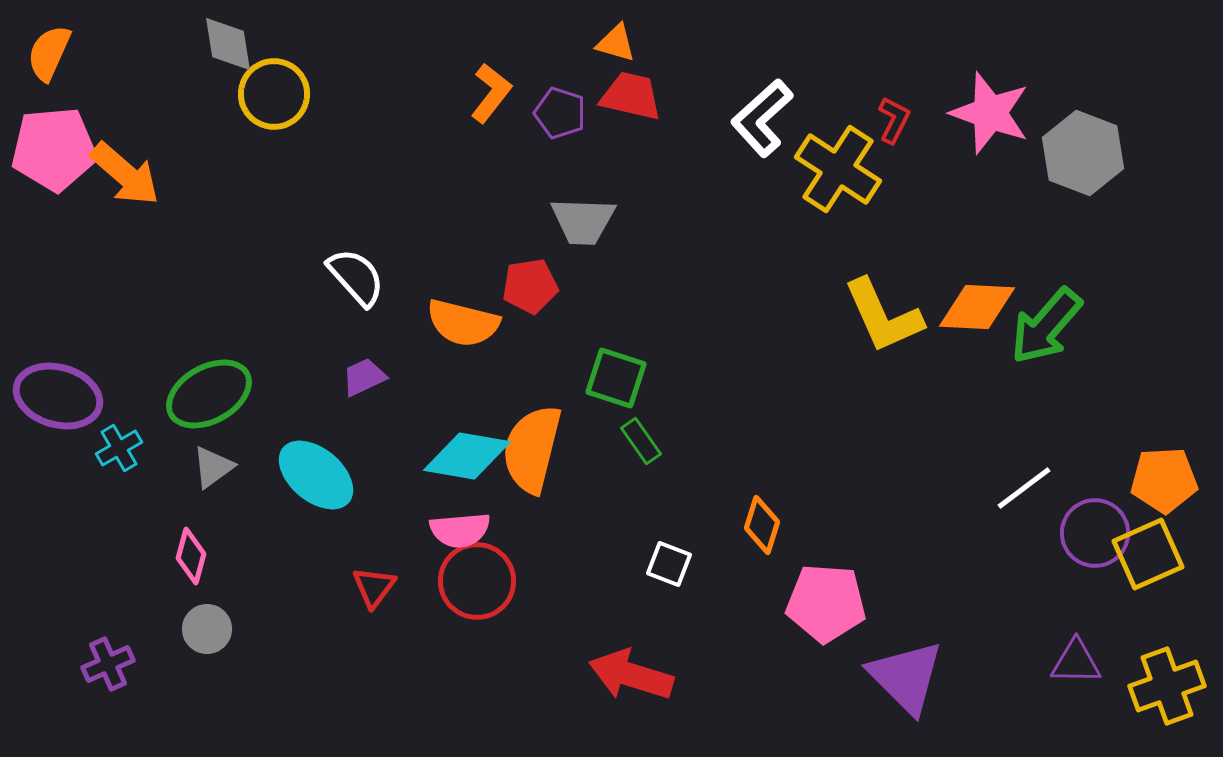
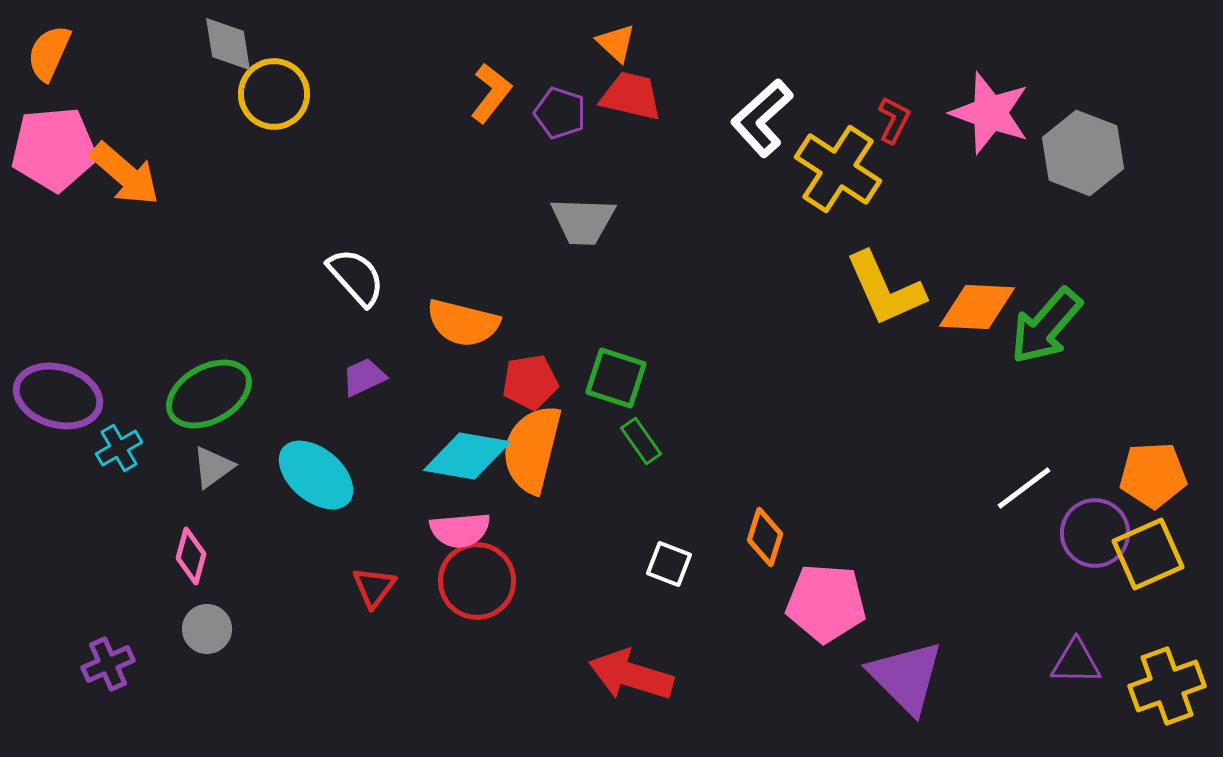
orange triangle at (616, 43): rotated 27 degrees clockwise
red pentagon at (530, 286): moved 96 px down
yellow L-shape at (883, 316): moved 2 px right, 27 px up
orange pentagon at (1164, 480): moved 11 px left, 5 px up
orange diamond at (762, 525): moved 3 px right, 12 px down
